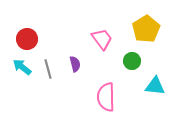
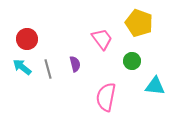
yellow pentagon: moved 7 px left, 6 px up; rotated 20 degrees counterclockwise
pink semicircle: rotated 12 degrees clockwise
